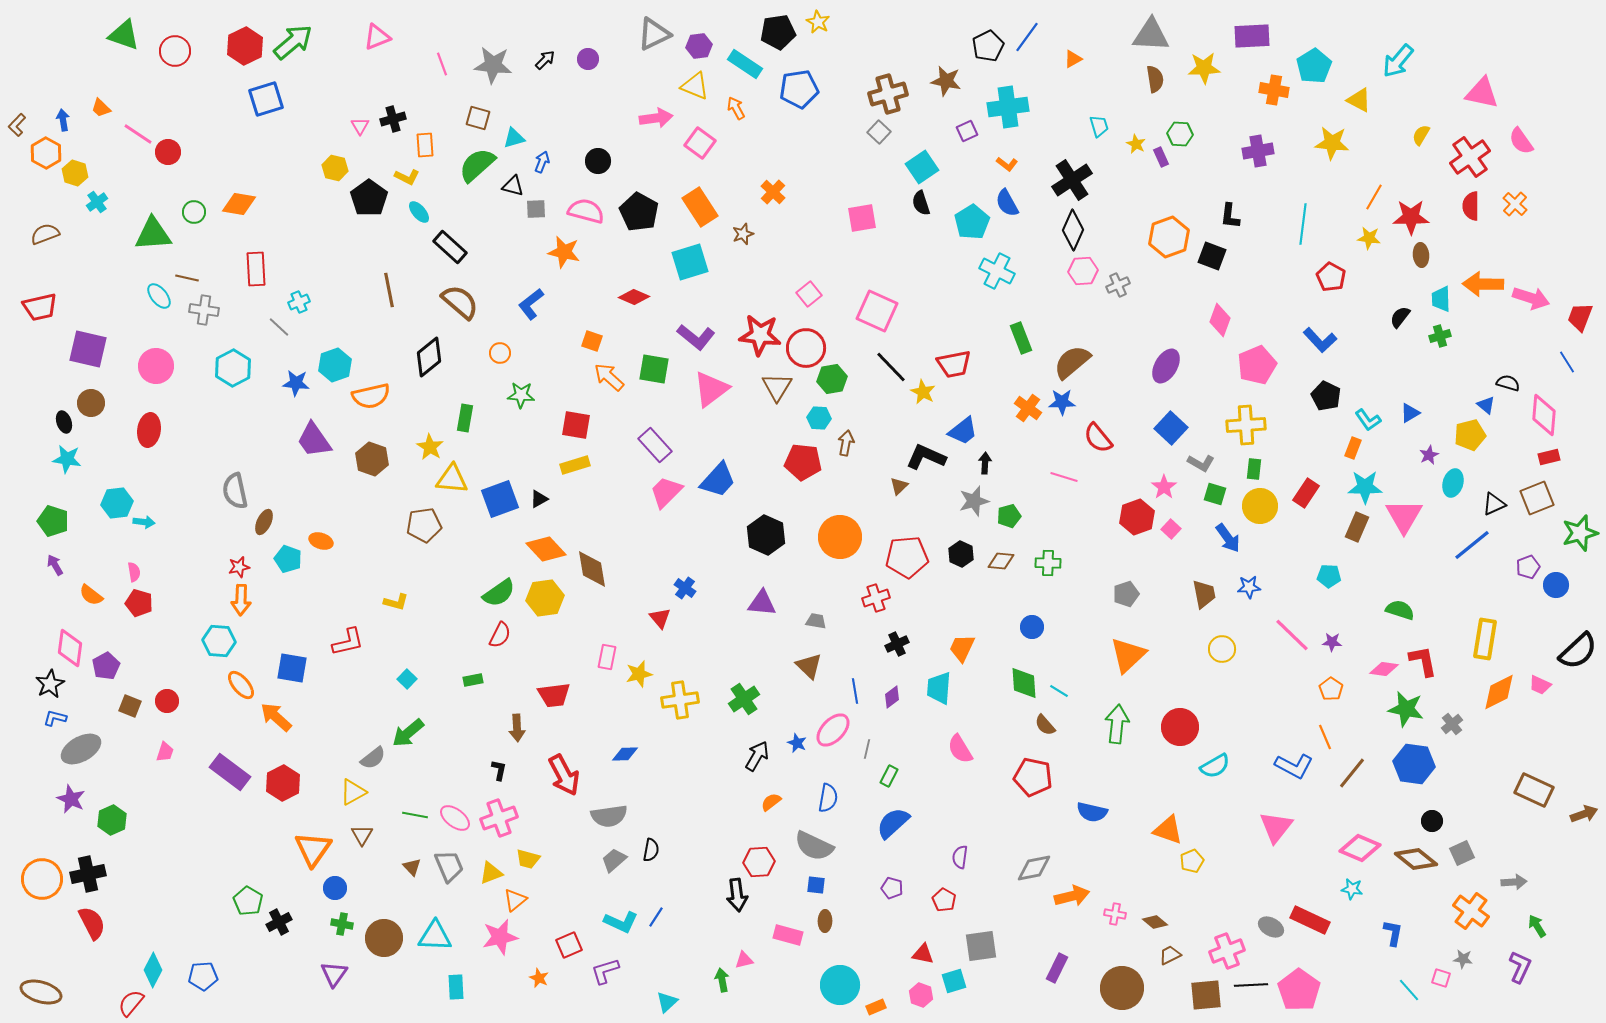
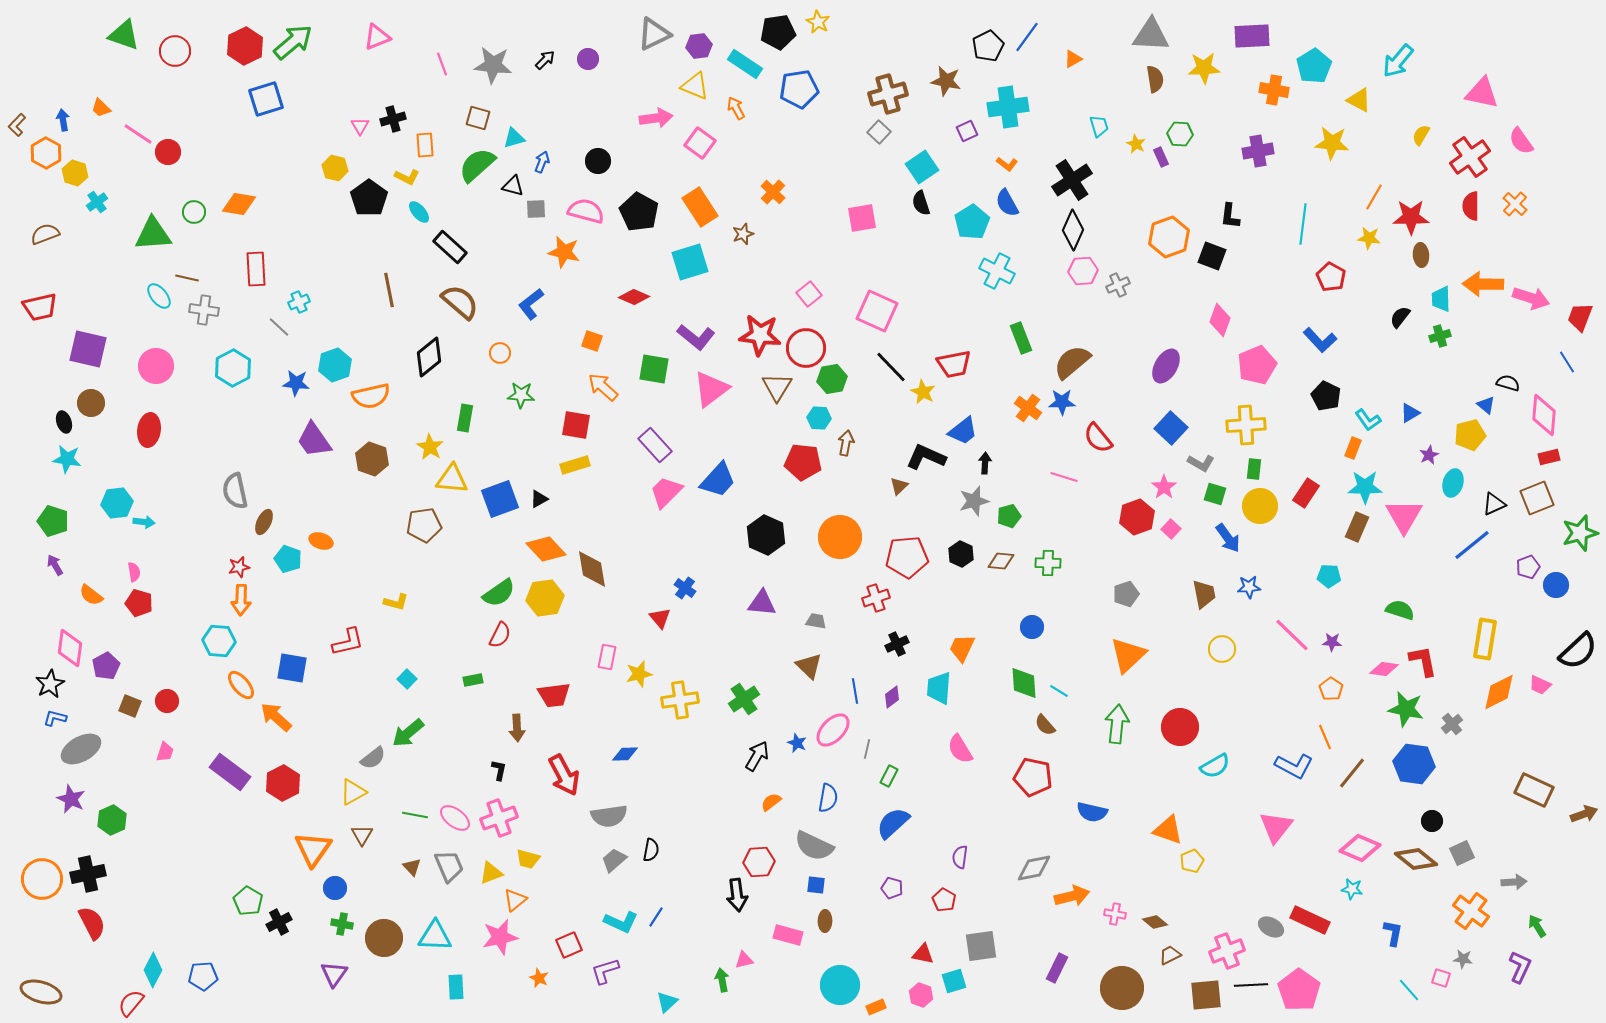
orange arrow at (609, 377): moved 6 px left, 10 px down
